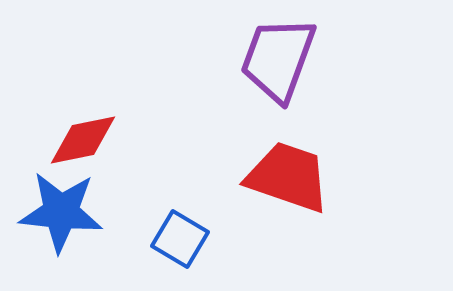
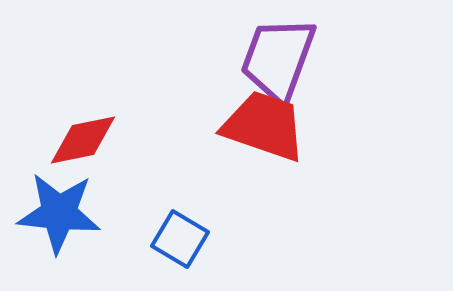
red trapezoid: moved 24 px left, 51 px up
blue star: moved 2 px left, 1 px down
